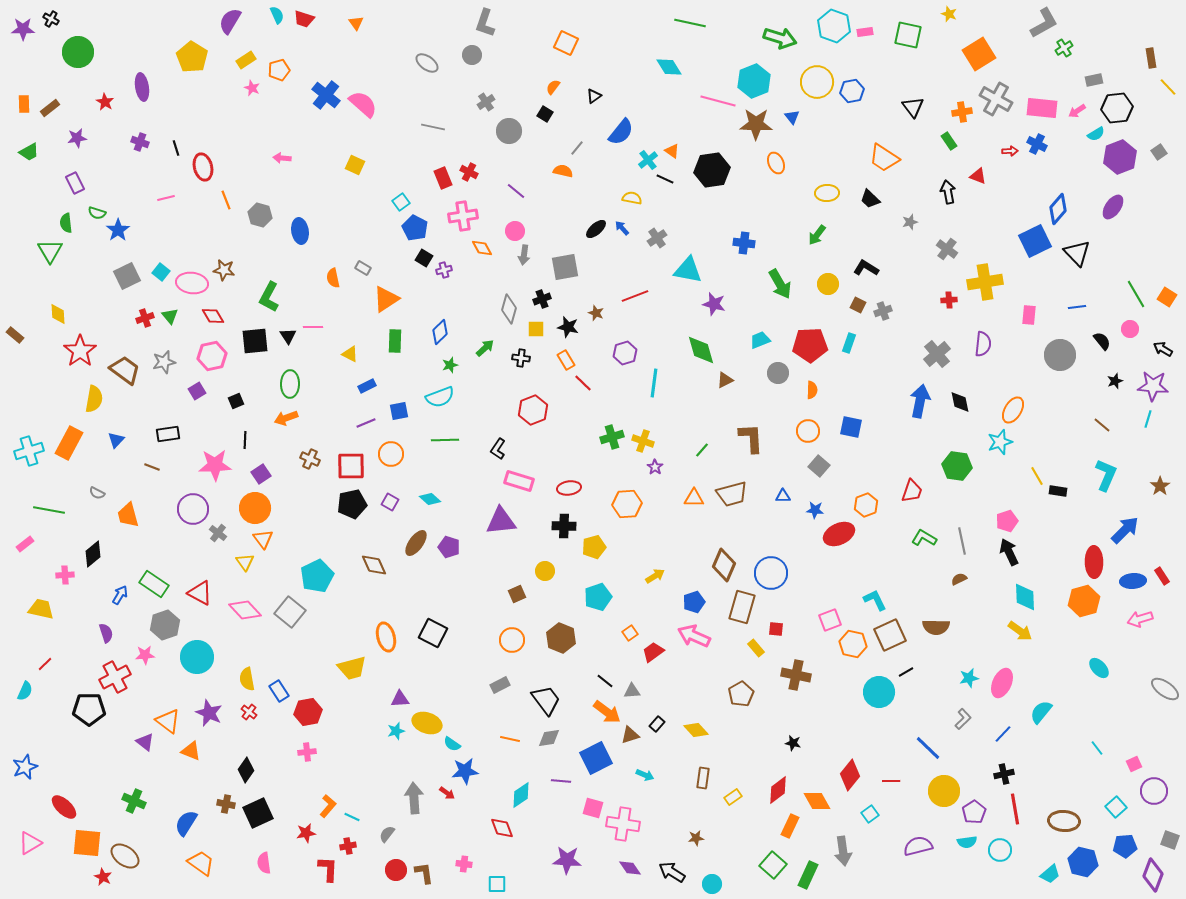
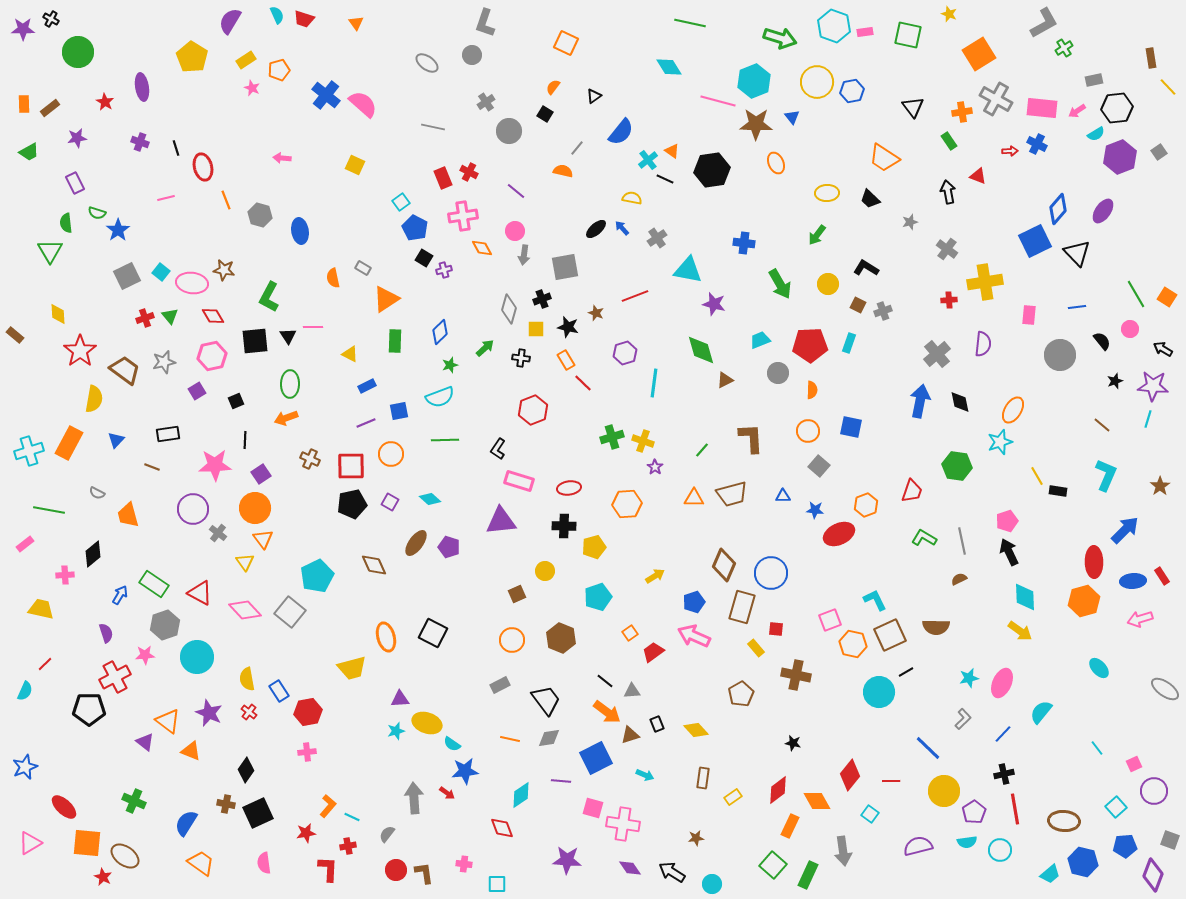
purple ellipse at (1113, 207): moved 10 px left, 4 px down
black rectangle at (657, 724): rotated 63 degrees counterclockwise
cyan square at (870, 814): rotated 18 degrees counterclockwise
